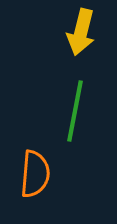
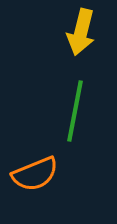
orange semicircle: rotated 63 degrees clockwise
